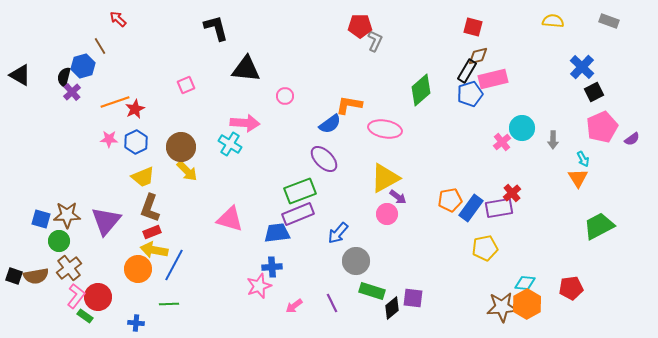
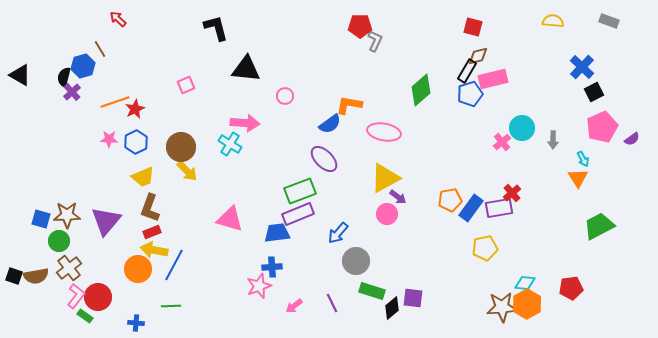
brown line at (100, 46): moved 3 px down
pink ellipse at (385, 129): moved 1 px left, 3 px down
green line at (169, 304): moved 2 px right, 2 px down
